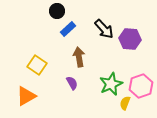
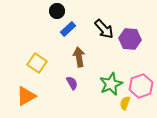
yellow square: moved 2 px up
